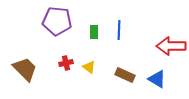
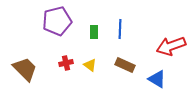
purple pentagon: rotated 20 degrees counterclockwise
blue line: moved 1 px right, 1 px up
red arrow: rotated 20 degrees counterclockwise
yellow triangle: moved 1 px right, 2 px up
brown rectangle: moved 10 px up
